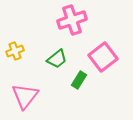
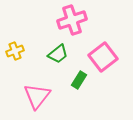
green trapezoid: moved 1 px right, 5 px up
pink triangle: moved 12 px right
